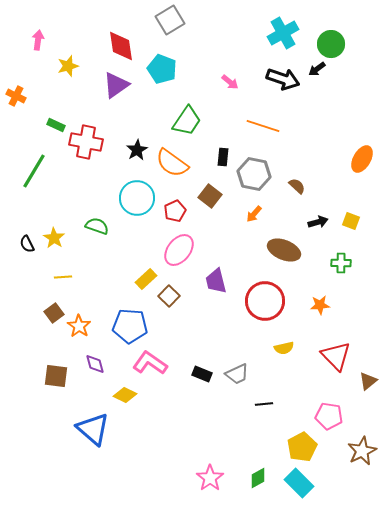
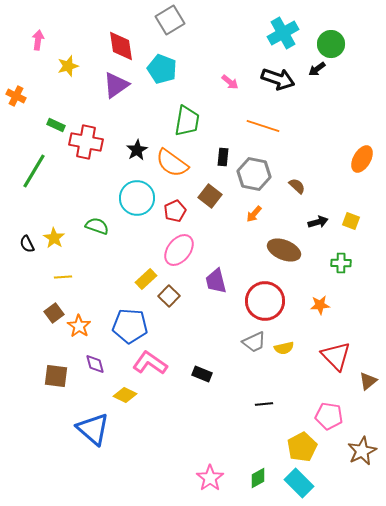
black arrow at (283, 79): moved 5 px left
green trapezoid at (187, 121): rotated 24 degrees counterclockwise
gray trapezoid at (237, 374): moved 17 px right, 32 px up
